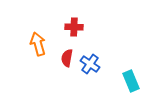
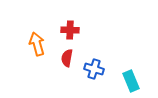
red cross: moved 4 px left, 3 px down
orange arrow: moved 1 px left
blue cross: moved 4 px right, 5 px down; rotated 18 degrees counterclockwise
